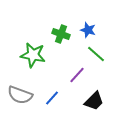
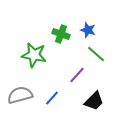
green star: moved 1 px right
gray semicircle: rotated 145 degrees clockwise
